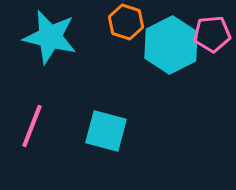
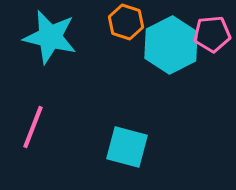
pink line: moved 1 px right, 1 px down
cyan square: moved 21 px right, 16 px down
